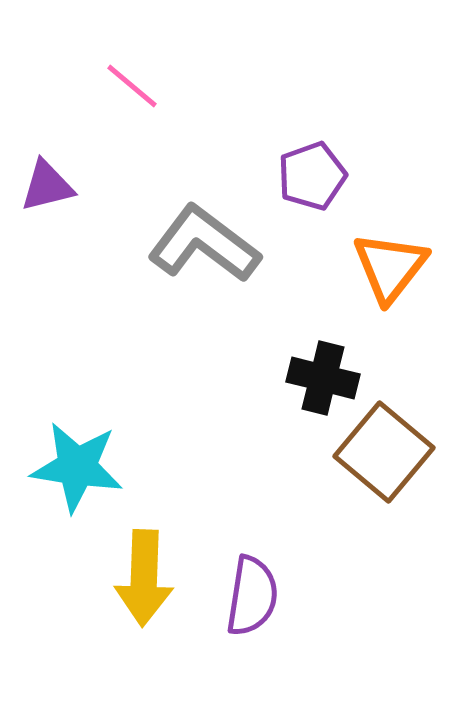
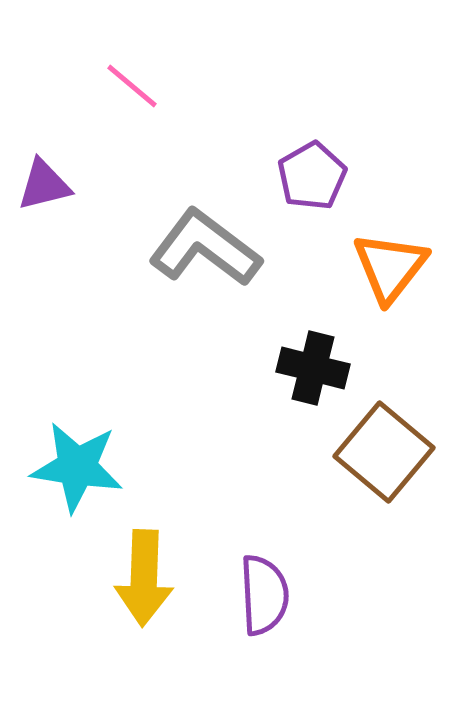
purple pentagon: rotated 10 degrees counterclockwise
purple triangle: moved 3 px left, 1 px up
gray L-shape: moved 1 px right, 4 px down
black cross: moved 10 px left, 10 px up
purple semicircle: moved 12 px right, 1 px up; rotated 12 degrees counterclockwise
